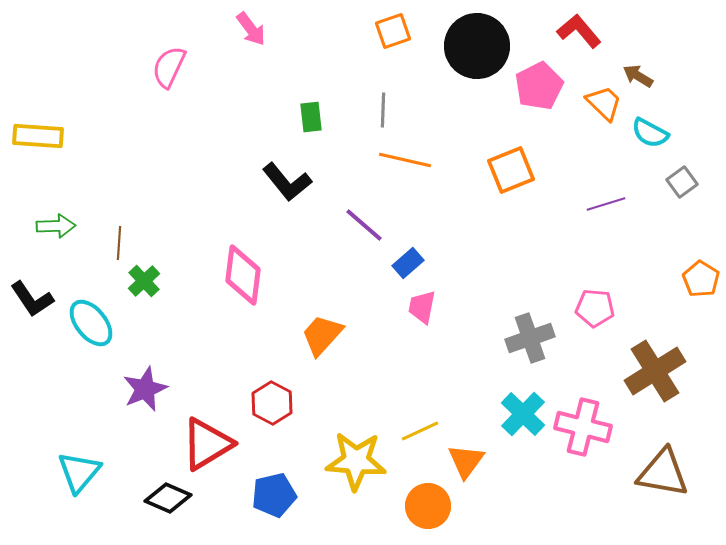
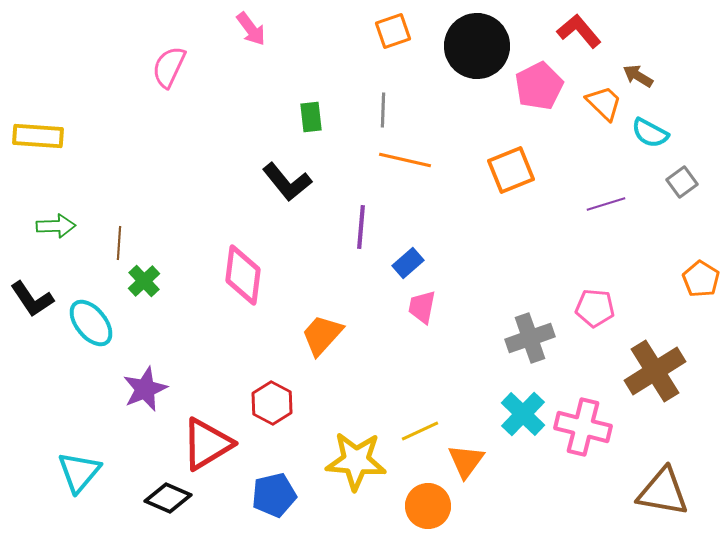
purple line at (364, 225): moved 3 px left, 2 px down; rotated 54 degrees clockwise
brown triangle at (663, 473): moved 19 px down
